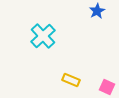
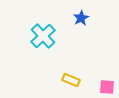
blue star: moved 16 px left, 7 px down
pink square: rotated 21 degrees counterclockwise
